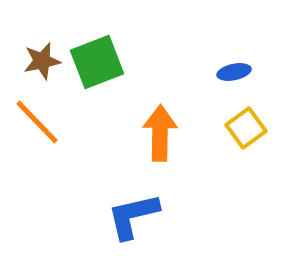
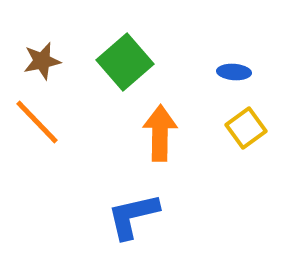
green square: moved 28 px right; rotated 20 degrees counterclockwise
blue ellipse: rotated 16 degrees clockwise
